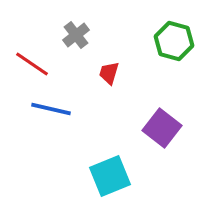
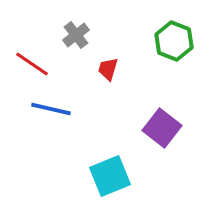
green hexagon: rotated 6 degrees clockwise
red trapezoid: moved 1 px left, 4 px up
